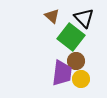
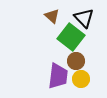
purple trapezoid: moved 4 px left, 3 px down
